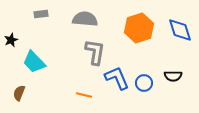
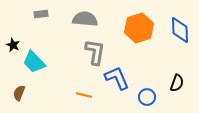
blue diamond: rotated 16 degrees clockwise
black star: moved 2 px right, 5 px down; rotated 24 degrees counterclockwise
black semicircle: moved 4 px right, 7 px down; rotated 72 degrees counterclockwise
blue circle: moved 3 px right, 14 px down
